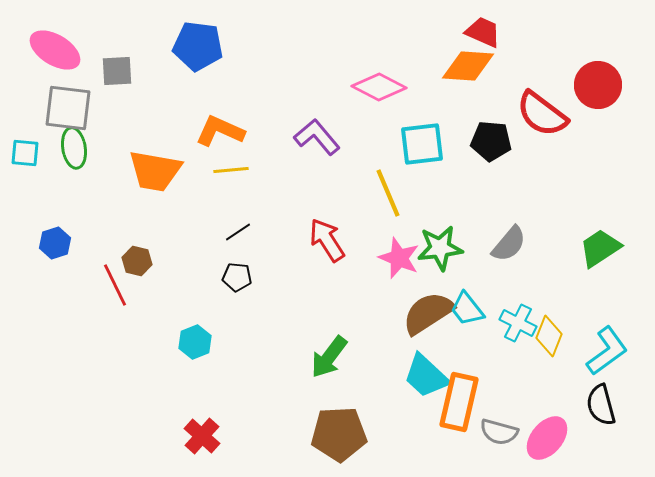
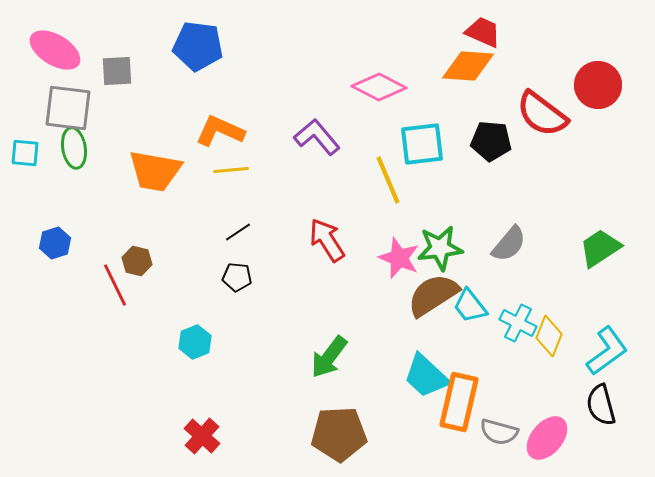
yellow line at (388, 193): moved 13 px up
cyan trapezoid at (467, 309): moved 3 px right, 3 px up
brown semicircle at (428, 313): moved 5 px right, 18 px up
